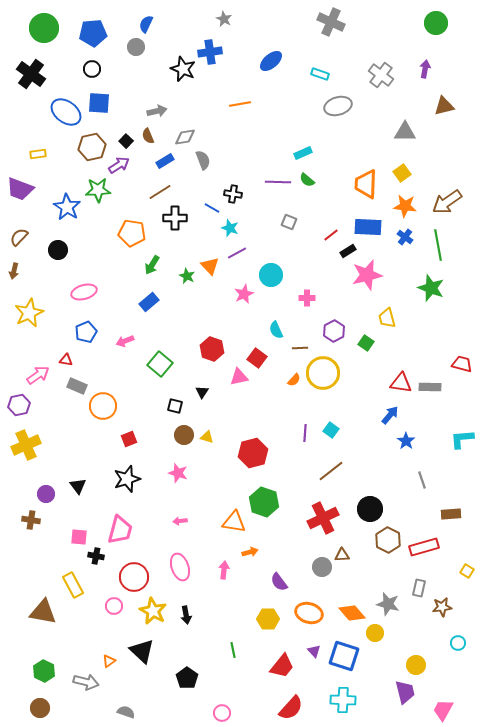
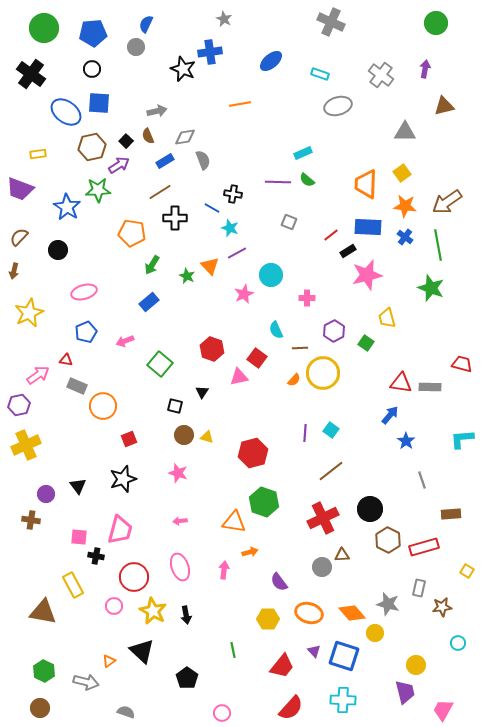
black star at (127, 479): moved 4 px left
